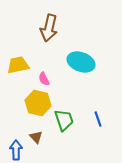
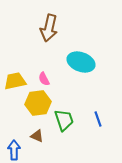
yellow trapezoid: moved 3 px left, 16 px down
yellow hexagon: rotated 20 degrees counterclockwise
brown triangle: moved 1 px right, 1 px up; rotated 24 degrees counterclockwise
blue arrow: moved 2 px left
